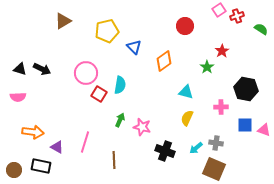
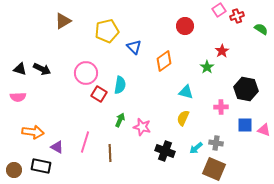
yellow semicircle: moved 4 px left
brown line: moved 4 px left, 7 px up
